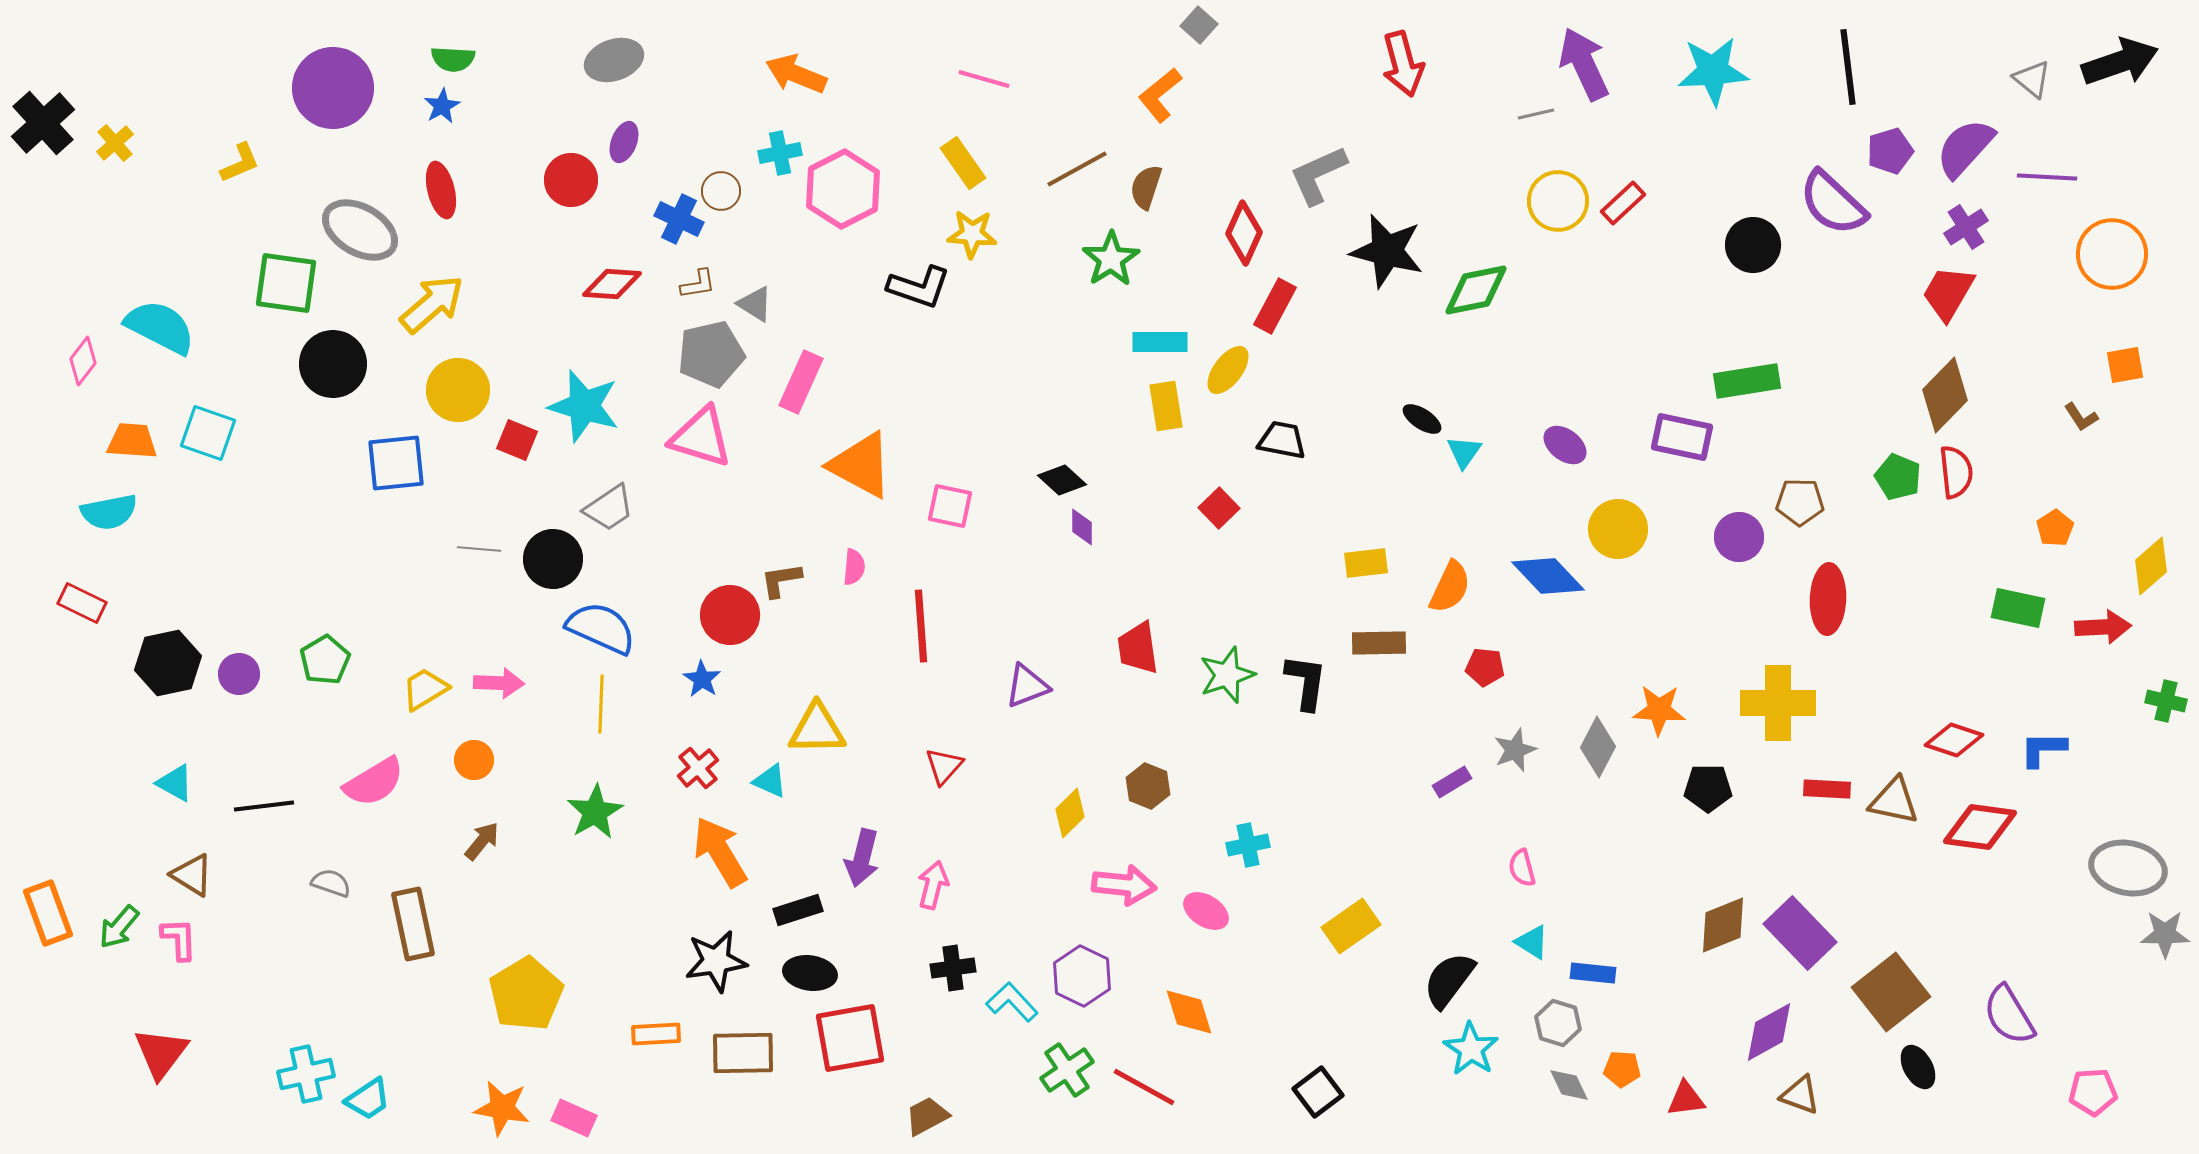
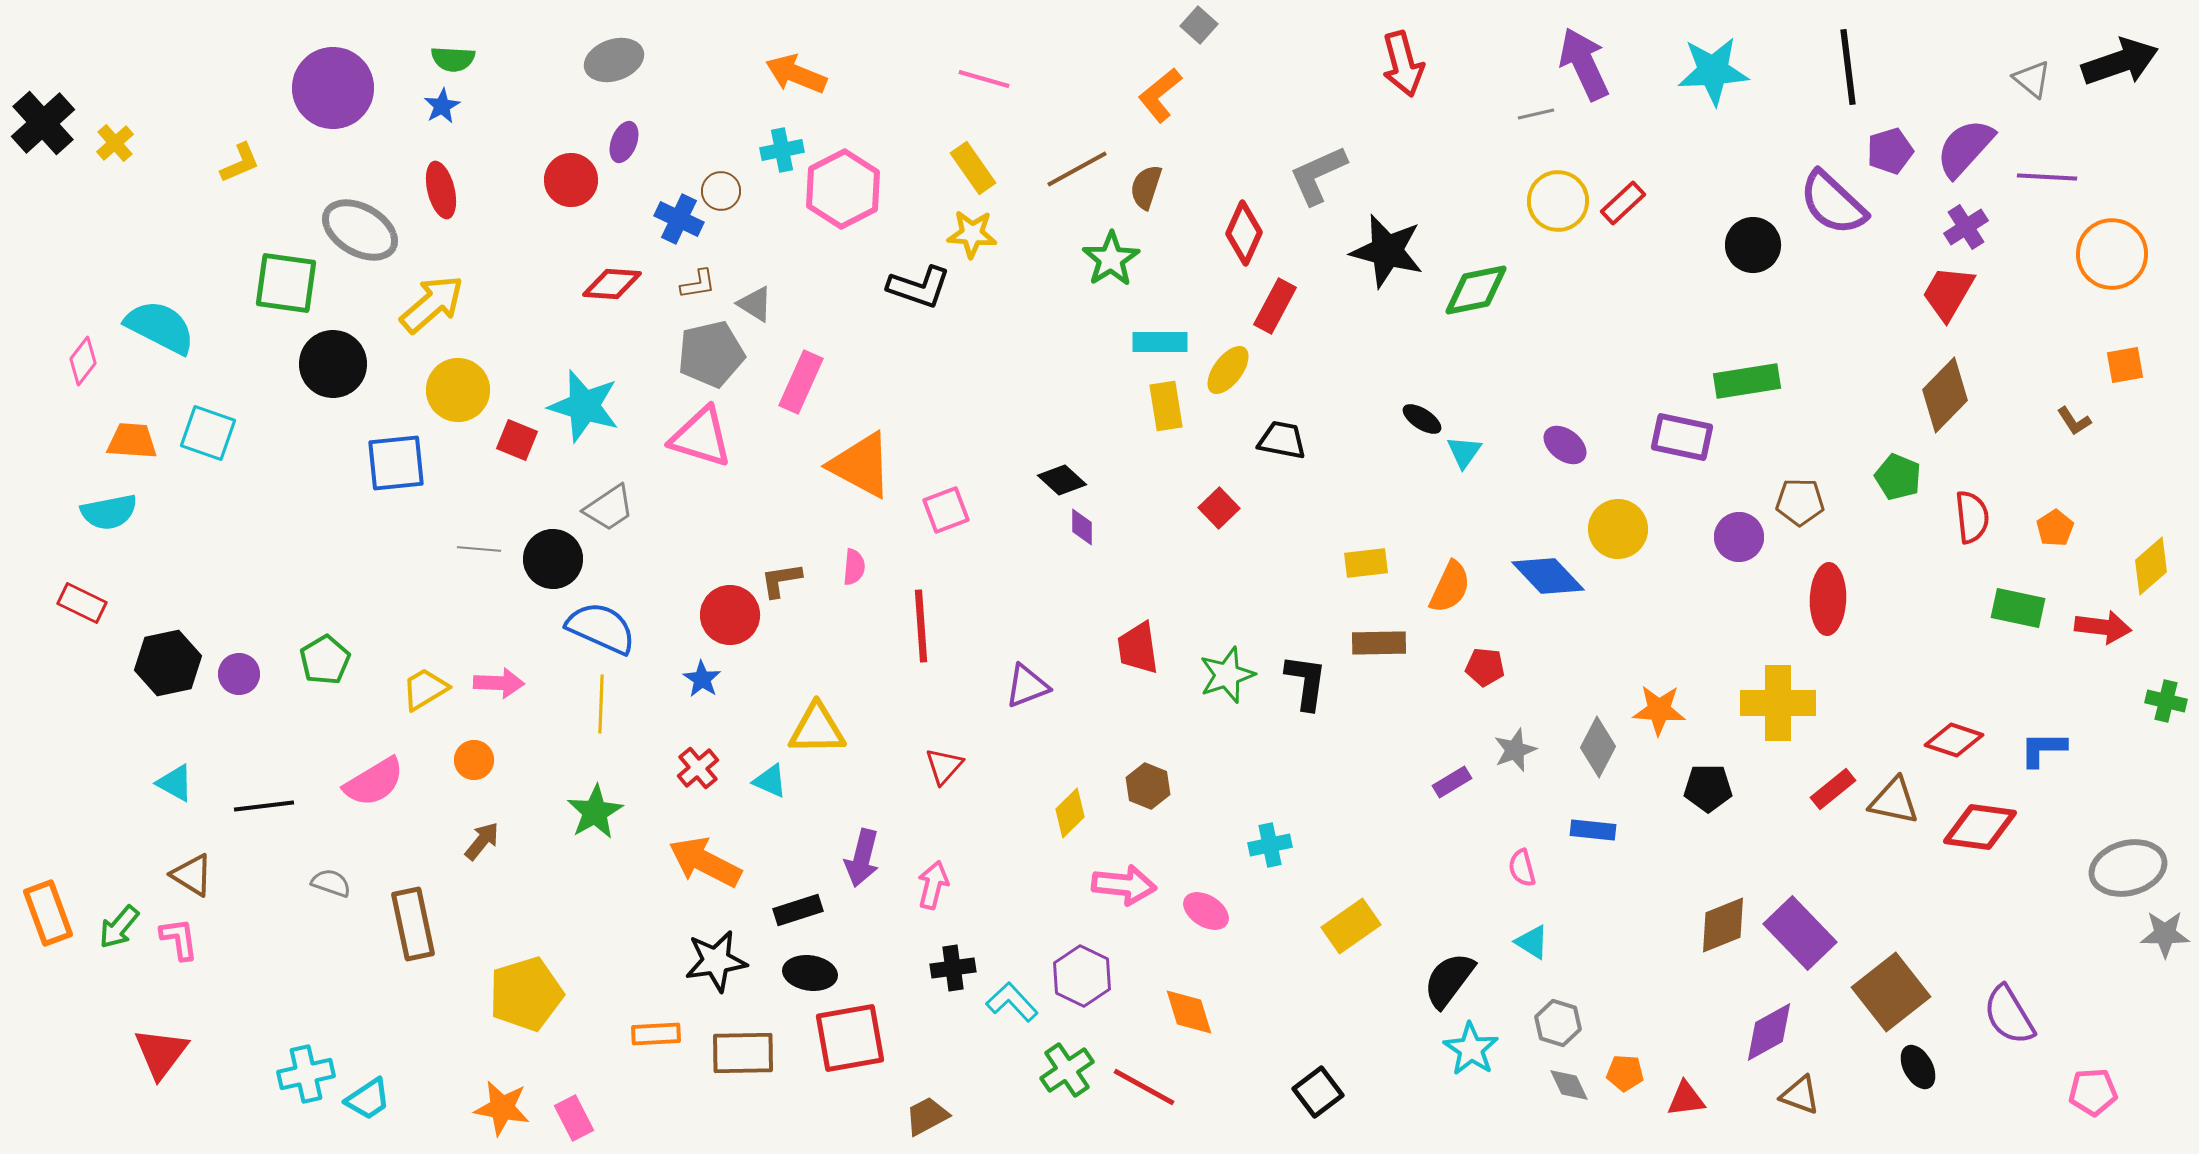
cyan cross at (780, 153): moved 2 px right, 3 px up
yellow rectangle at (963, 163): moved 10 px right, 5 px down
brown L-shape at (2081, 417): moved 7 px left, 4 px down
red semicircle at (1956, 472): moved 16 px right, 45 px down
pink square at (950, 506): moved 4 px left, 4 px down; rotated 33 degrees counterclockwise
red arrow at (2103, 627): rotated 10 degrees clockwise
red rectangle at (1827, 789): moved 6 px right; rotated 42 degrees counterclockwise
cyan cross at (1248, 845): moved 22 px right
orange arrow at (720, 852): moved 15 px left, 10 px down; rotated 32 degrees counterclockwise
gray ellipse at (2128, 868): rotated 26 degrees counterclockwise
pink L-shape at (179, 939): rotated 6 degrees counterclockwise
blue rectangle at (1593, 973): moved 143 px up
yellow pentagon at (526, 994): rotated 14 degrees clockwise
orange pentagon at (1622, 1069): moved 3 px right, 4 px down
pink rectangle at (574, 1118): rotated 39 degrees clockwise
